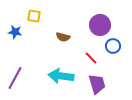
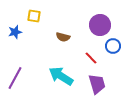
blue star: rotated 24 degrees counterclockwise
cyan arrow: rotated 25 degrees clockwise
